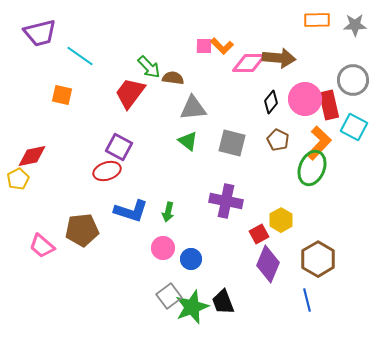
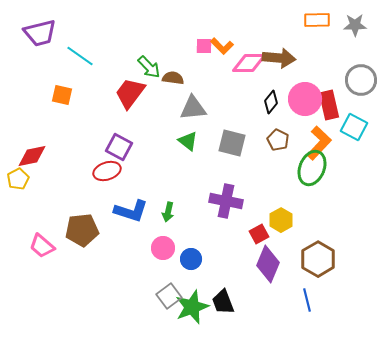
gray circle at (353, 80): moved 8 px right
